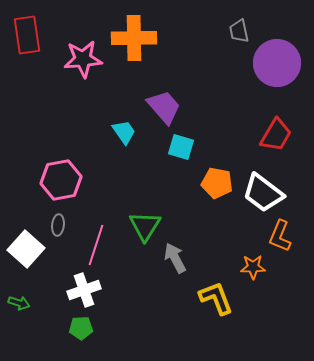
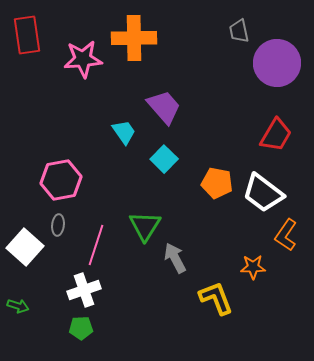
cyan square: moved 17 px left, 12 px down; rotated 28 degrees clockwise
orange L-shape: moved 6 px right, 1 px up; rotated 12 degrees clockwise
white square: moved 1 px left, 2 px up
green arrow: moved 1 px left, 3 px down
